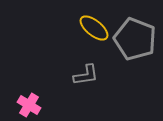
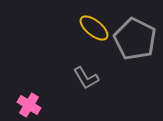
gray pentagon: rotated 6 degrees clockwise
gray L-shape: moved 3 px down; rotated 68 degrees clockwise
